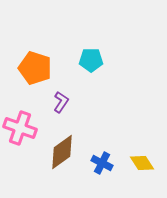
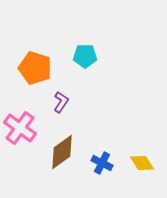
cyan pentagon: moved 6 px left, 4 px up
pink cross: rotated 16 degrees clockwise
